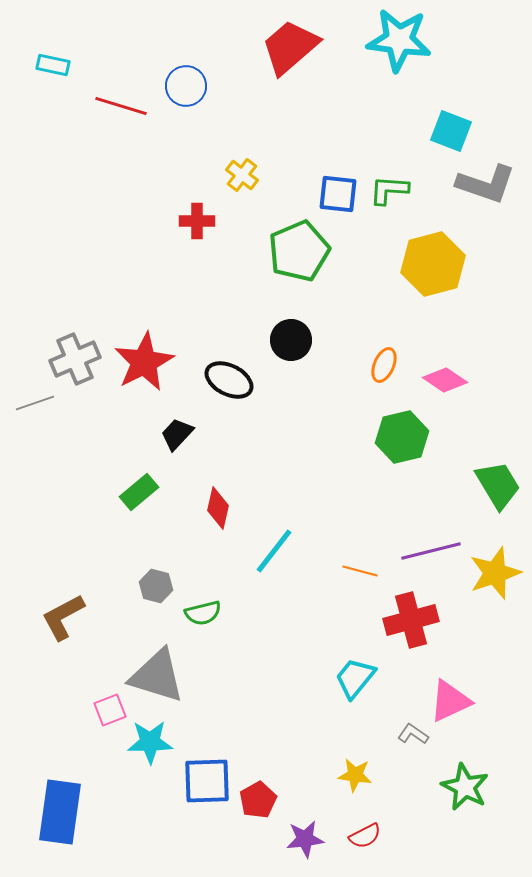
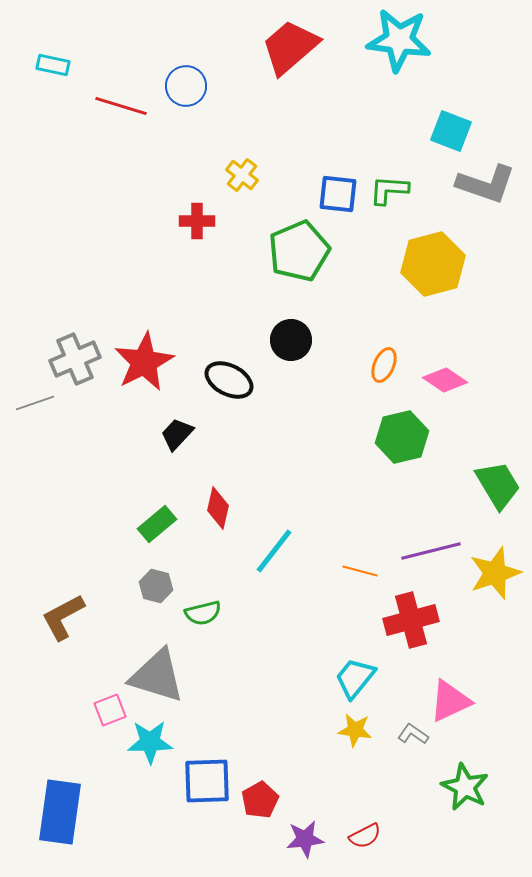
green rectangle at (139, 492): moved 18 px right, 32 px down
yellow star at (355, 775): moved 45 px up
red pentagon at (258, 800): moved 2 px right
